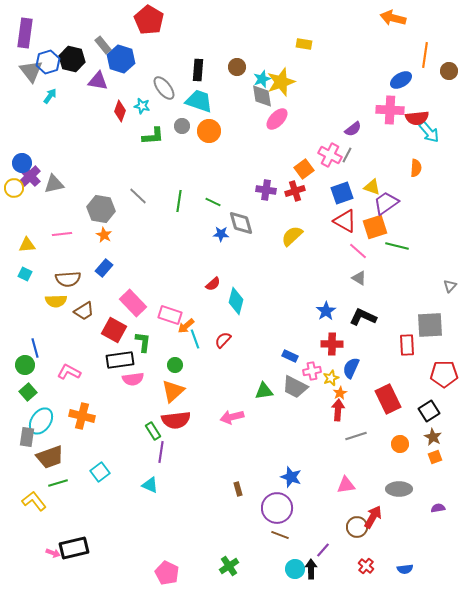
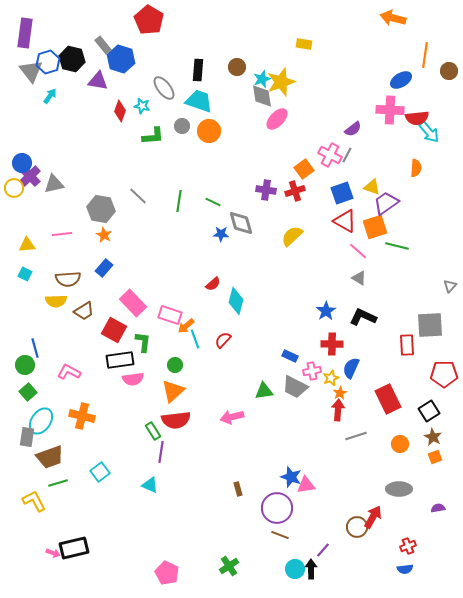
pink triangle at (346, 485): moved 40 px left
yellow L-shape at (34, 501): rotated 10 degrees clockwise
red cross at (366, 566): moved 42 px right, 20 px up; rotated 28 degrees clockwise
